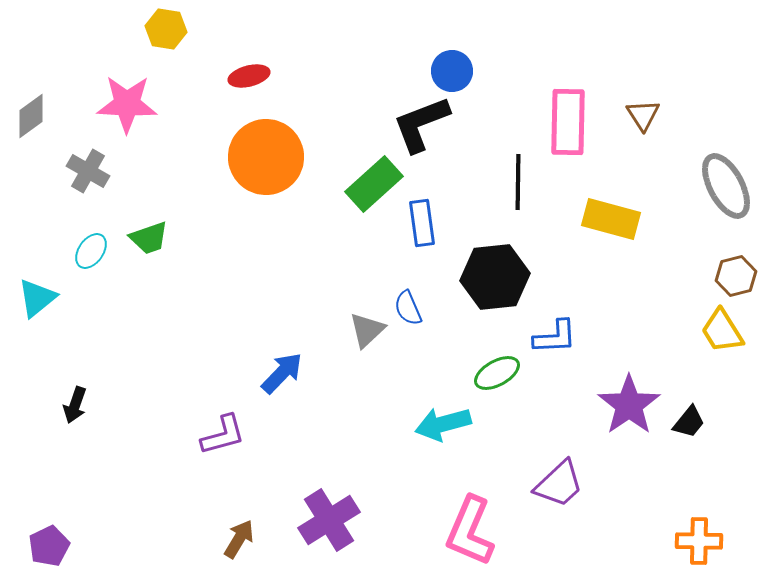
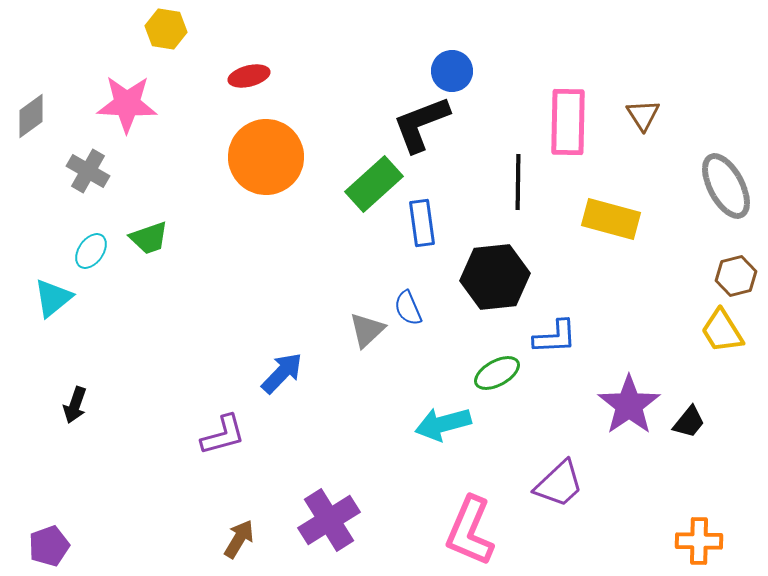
cyan triangle: moved 16 px right
purple pentagon: rotated 6 degrees clockwise
